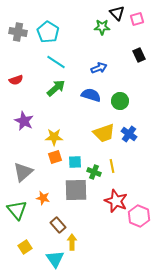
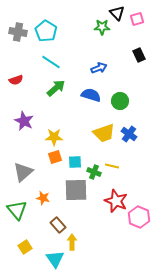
cyan pentagon: moved 2 px left, 1 px up
cyan line: moved 5 px left
yellow line: rotated 64 degrees counterclockwise
pink hexagon: moved 1 px down
